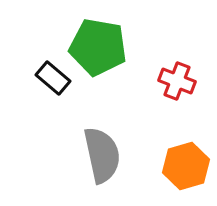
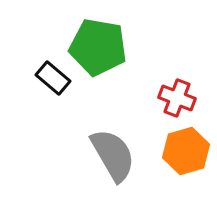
red cross: moved 17 px down
gray semicircle: moved 11 px right; rotated 18 degrees counterclockwise
orange hexagon: moved 15 px up
